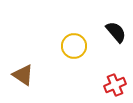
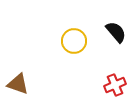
yellow circle: moved 5 px up
brown triangle: moved 5 px left, 9 px down; rotated 15 degrees counterclockwise
